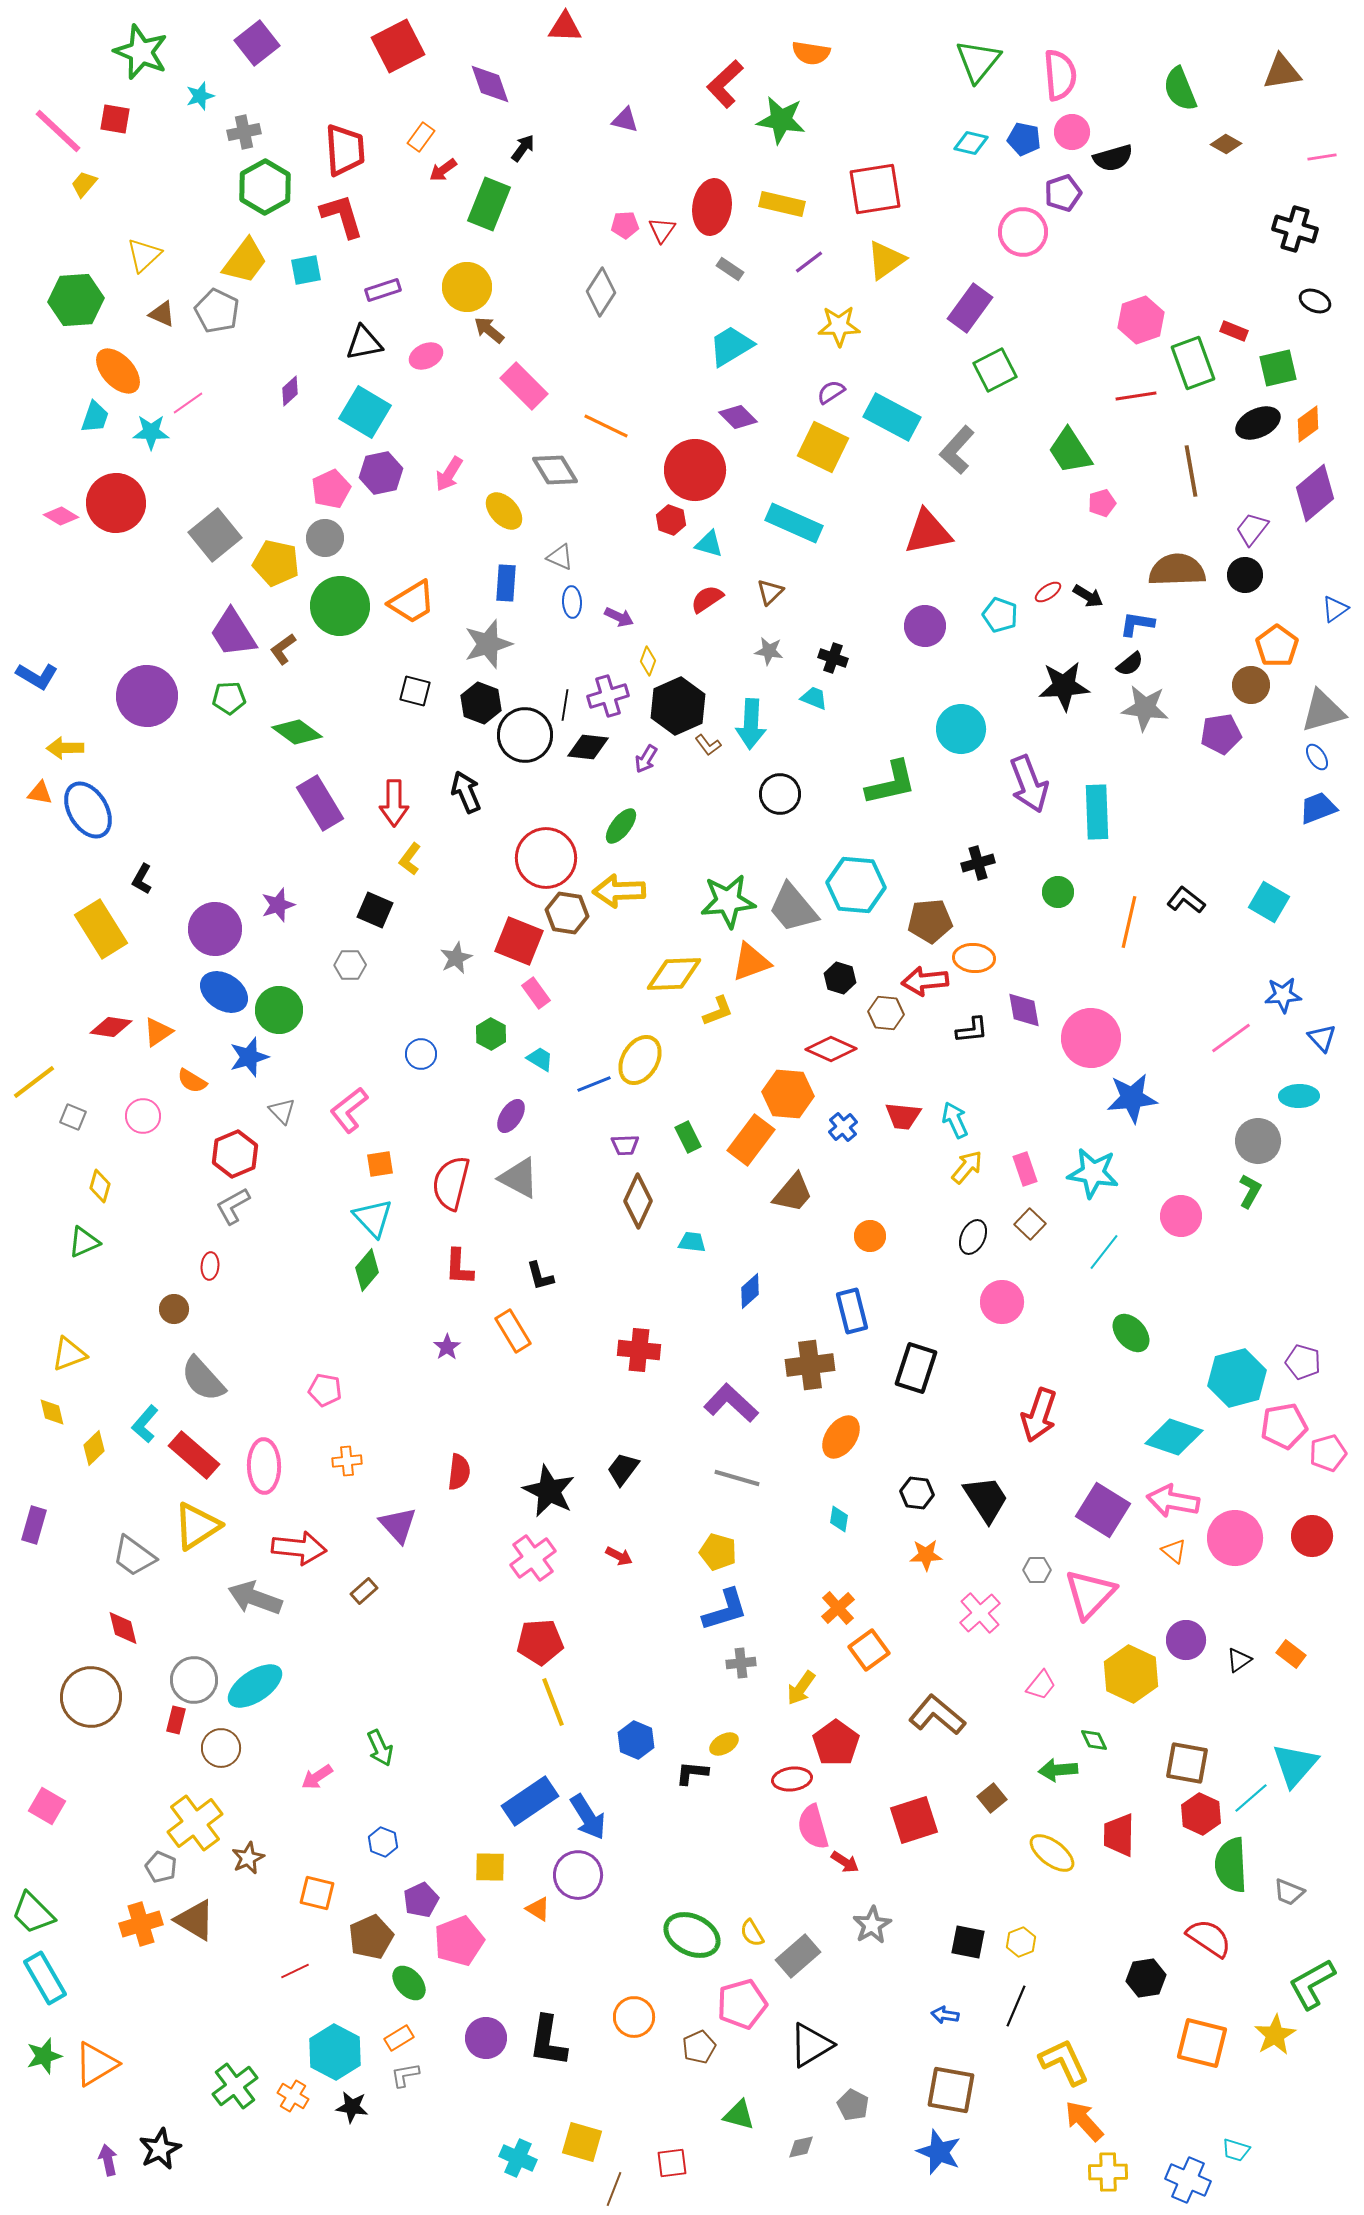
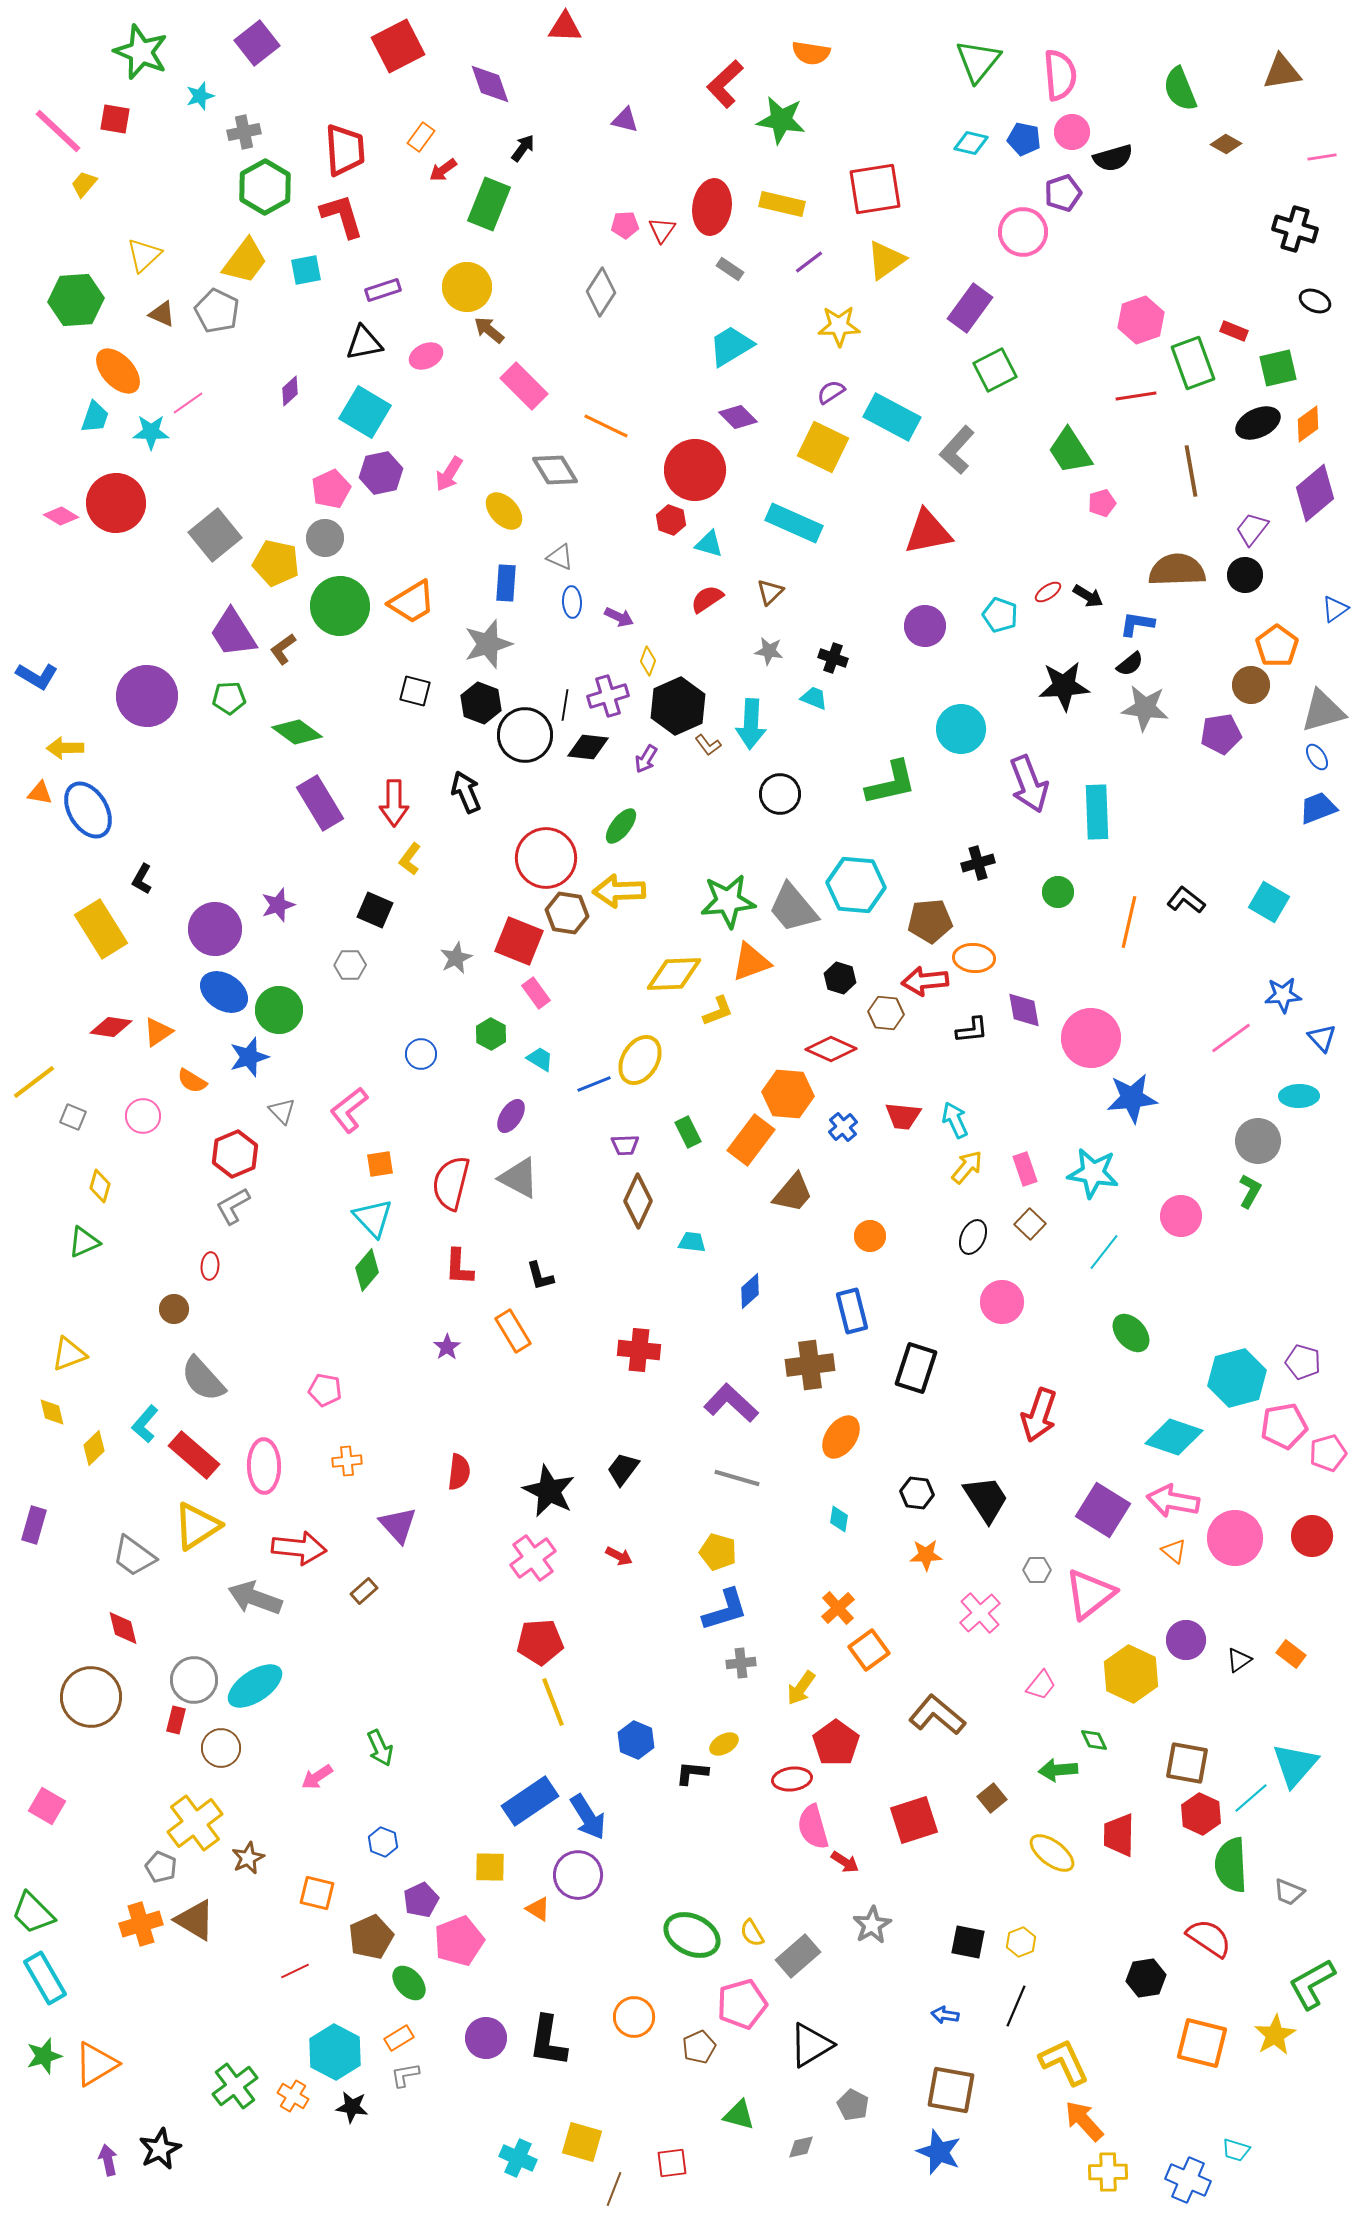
green rectangle at (688, 1137): moved 5 px up
pink triangle at (1090, 1594): rotated 8 degrees clockwise
